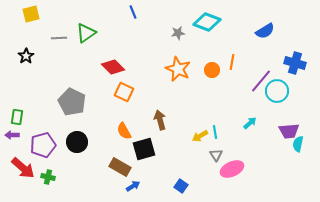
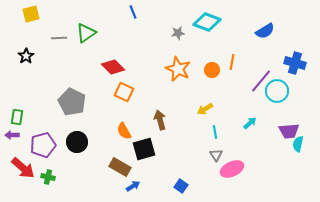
yellow arrow: moved 5 px right, 27 px up
